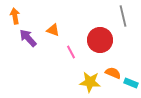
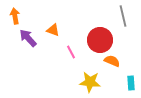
orange semicircle: moved 1 px left, 12 px up
cyan rectangle: rotated 64 degrees clockwise
